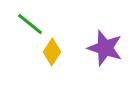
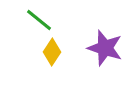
green line: moved 9 px right, 4 px up
